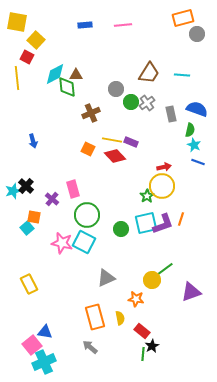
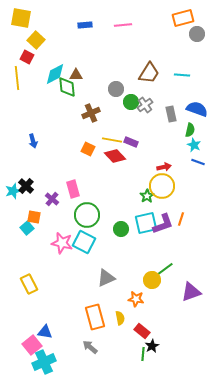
yellow square at (17, 22): moved 4 px right, 4 px up
gray cross at (147, 103): moved 2 px left, 2 px down
